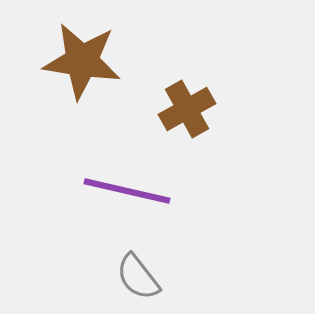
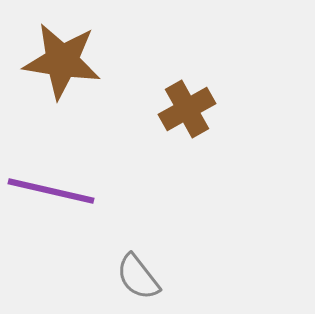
brown star: moved 20 px left
purple line: moved 76 px left
